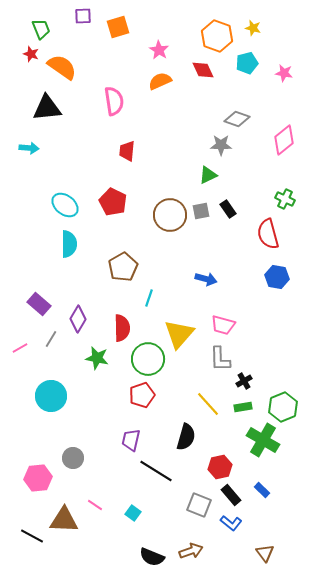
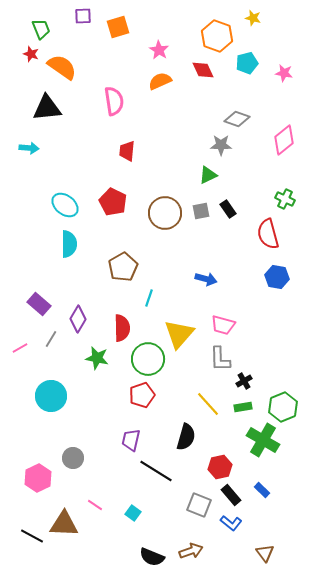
yellow star at (253, 28): moved 10 px up
brown circle at (170, 215): moved 5 px left, 2 px up
pink hexagon at (38, 478): rotated 20 degrees counterclockwise
brown triangle at (64, 520): moved 4 px down
